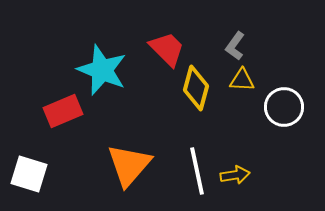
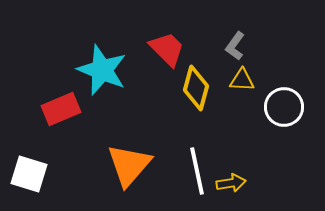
red rectangle: moved 2 px left, 2 px up
yellow arrow: moved 4 px left, 8 px down
